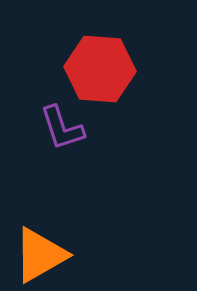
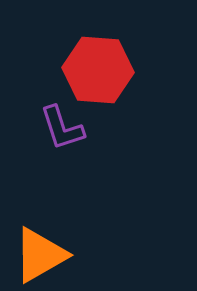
red hexagon: moved 2 px left, 1 px down
